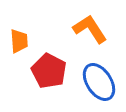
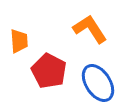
blue ellipse: moved 1 px left, 1 px down
